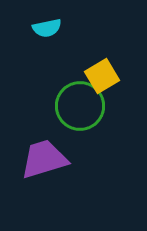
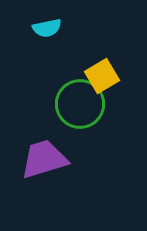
green circle: moved 2 px up
